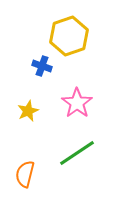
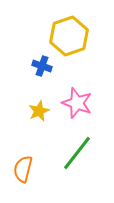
pink star: rotated 16 degrees counterclockwise
yellow star: moved 11 px right
green line: rotated 18 degrees counterclockwise
orange semicircle: moved 2 px left, 5 px up
